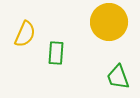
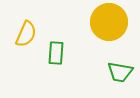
yellow semicircle: moved 1 px right
green trapezoid: moved 2 px right, 5 px up; rotated 60 degrees counterclockwise
